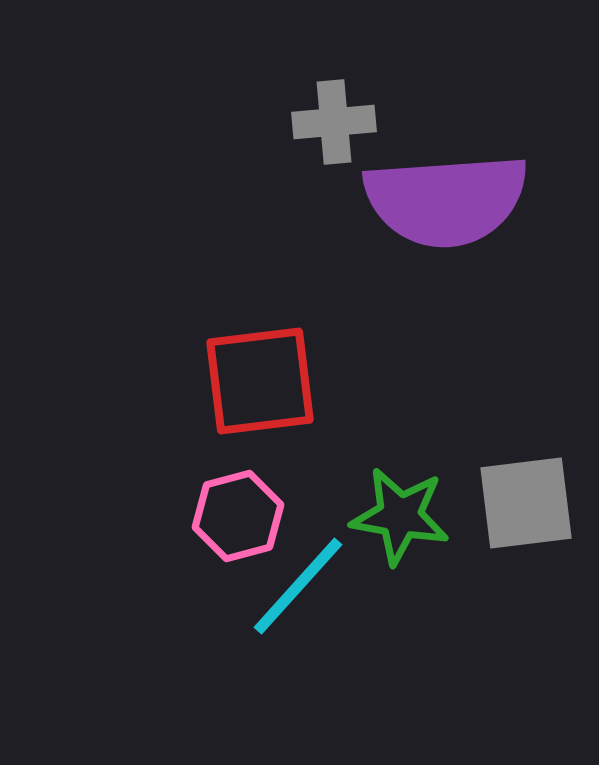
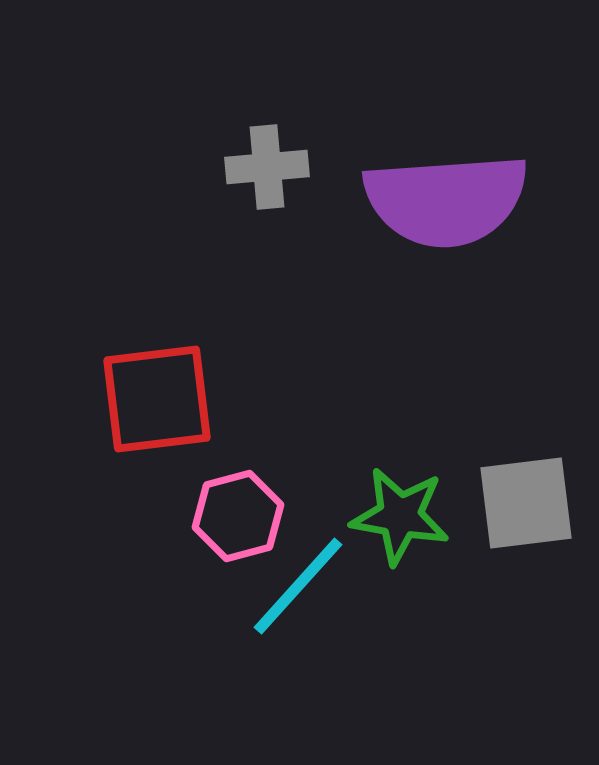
gray cross: moved 67 px left, 45 px down
red square: moved 103 px left, 18 px down
